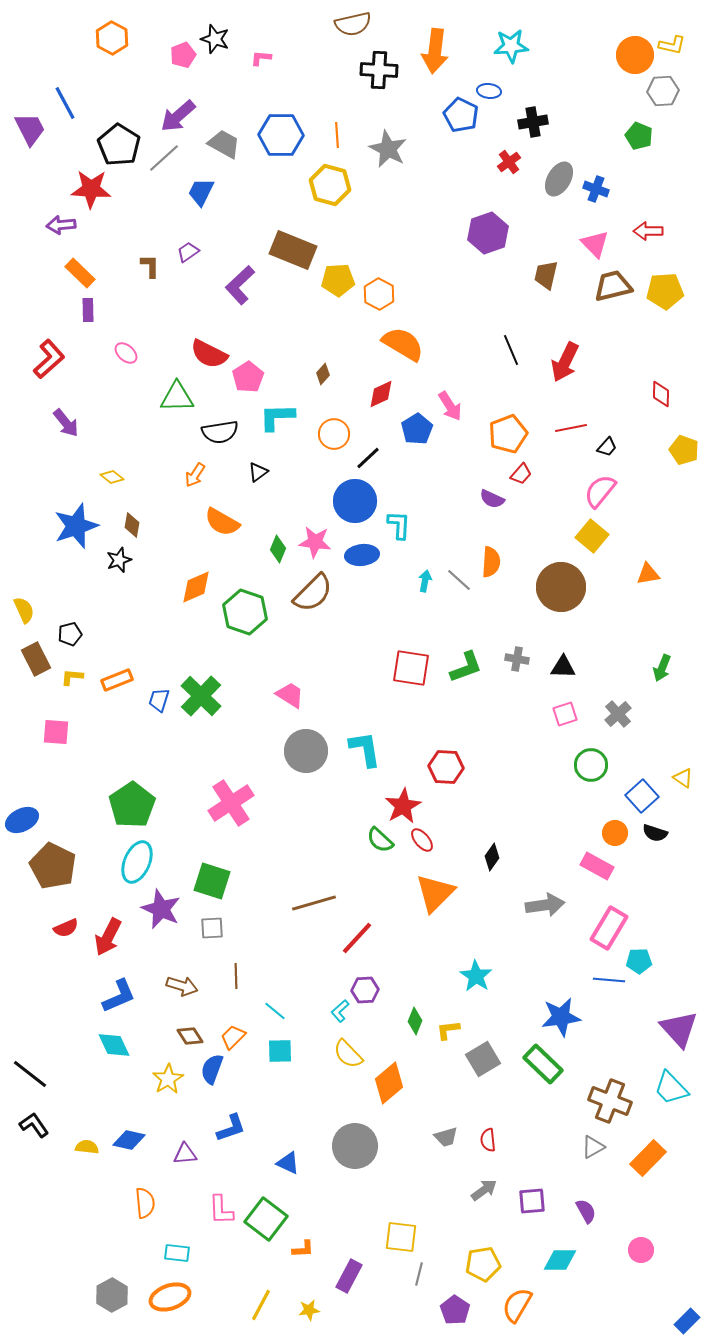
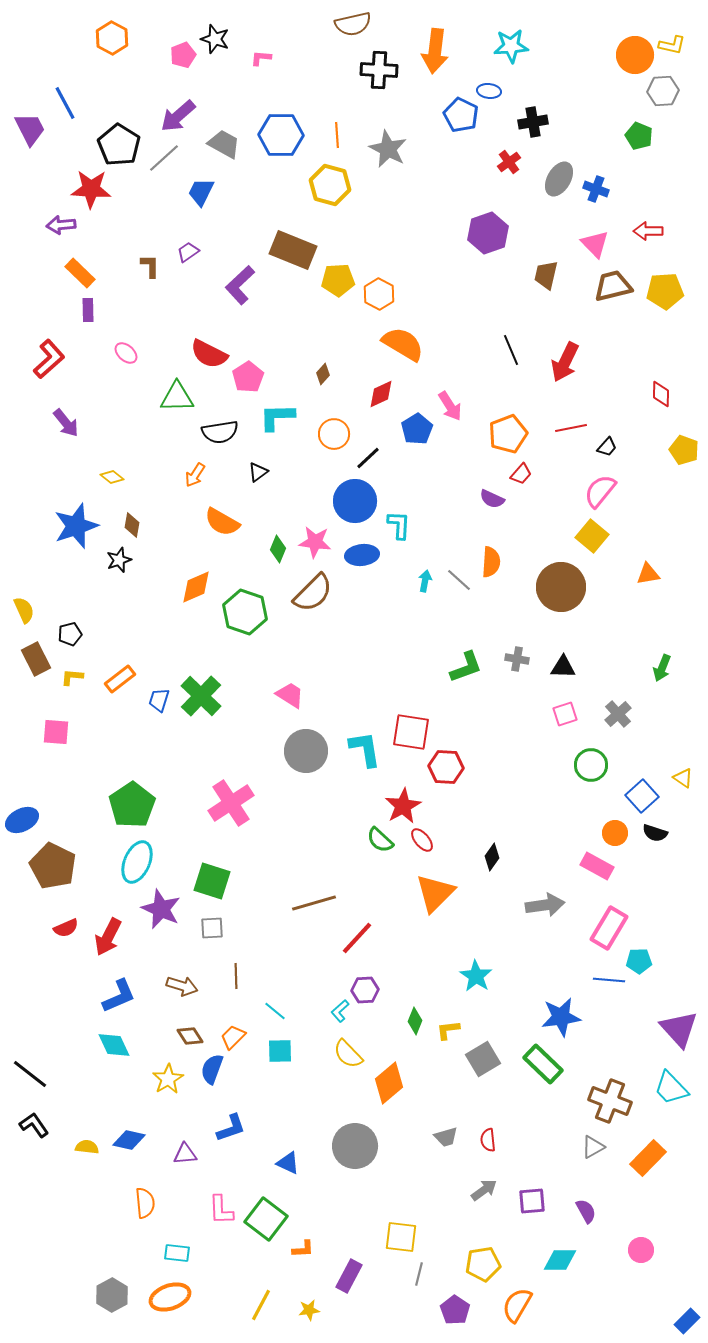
red square at (411, 668): moved 64 px down
orange rectangle at (117, 680): moved 3 px right, 1 px up; rotated 16 degrees counterclockwise
